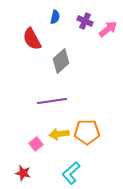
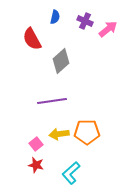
red star: moved 13 px right, 8 px up
